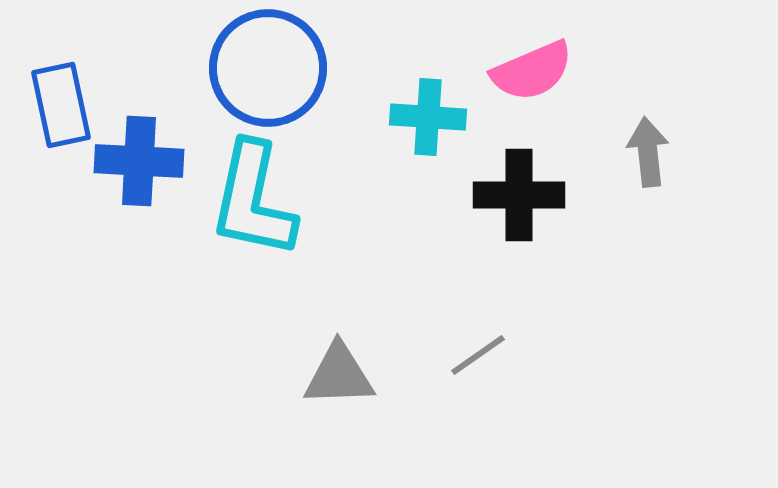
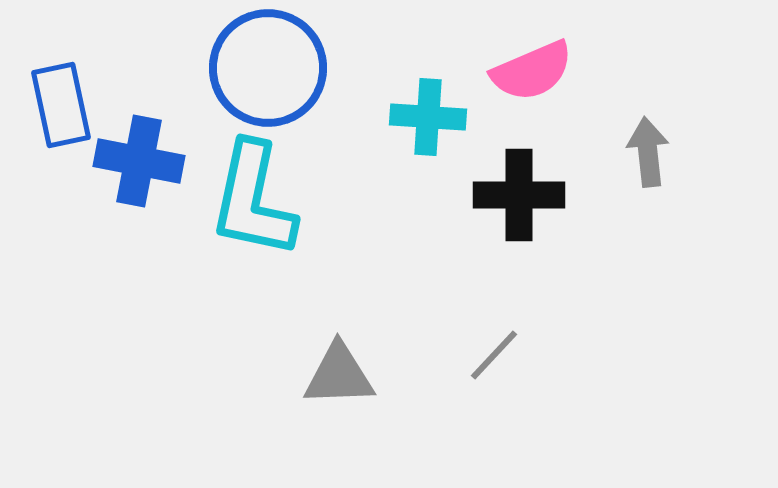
blue cross: rotated 8 degrees clockwise
gray line: moved 16 px right; rotated 12 degrees counterclockwise
